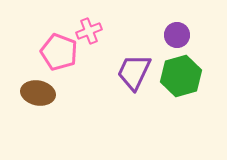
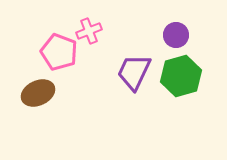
purple circle: moved 1 px left
brown ellipse: rotated 36 degrees counterclockwise
